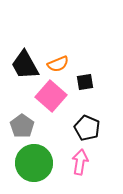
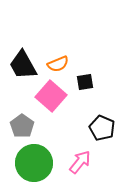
black trapezoid: moved 2 px left
black pentagon: moved 15 px right
pink arrow: rotated 30 degrees clockwise
